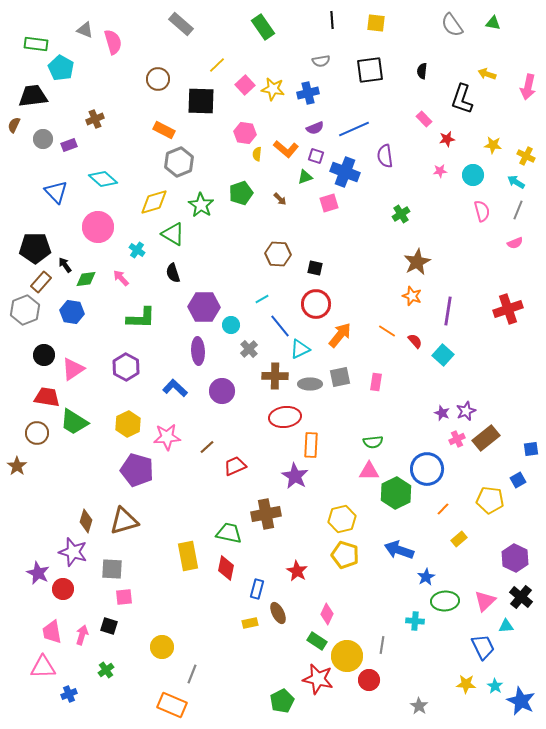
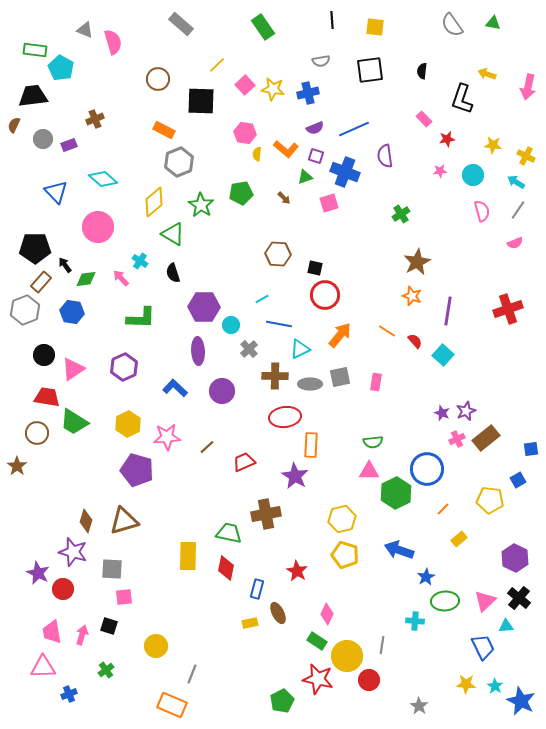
yellow square at (376, 23): moved 1 px left, 4 px down
green rectangle at (36, 44): moved 1 px left, 6 px down
green pentagon at (241, 193): rotated 10 degrees clockwise
brown arrow at (280, 199): moved 4 px right, 1 px up
yellow diamond at (154, 202): rotated 24 degrees counterclockwise
gray line at (518, 210): rotated 12 degrees clockwise
cyan cross at (137, 250): moved 3 px right, 11 px down
red circle at (316, 304): moved 9 px right, 9 px up
blue line at (280, 326): moved 1 px left, 2 px up; rotated 40 degrees counterclockwise
purple hexagon at (126, 367): moved 2 px left; rotated 8 degrees clockwise
red trapezoid at (235, 466): moved 9 px right, 4 px up
yellow rectangle at (188, 556): rotated 12 degrees clockwise
black cross at (521, 597): moved 2 px left, 1 px down
yellow circle at (162, 647): moved 6 px left, 1 px up
